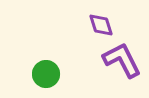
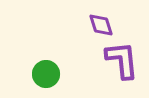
purple L-shape: rotated 21 degrees clockwise
